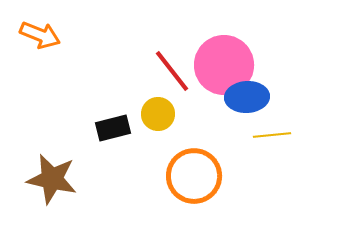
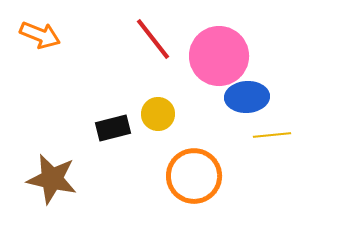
pink circle: moved 5 px left, 9 px up
red line: moved 19 px left, 32 px up
